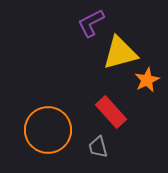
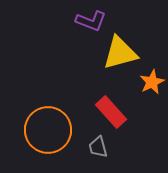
purple L-shape: moved 2 px up; rotated 132 degrees counterclockwise
orange star: moved 5 px right, 2 px down
